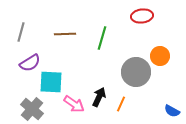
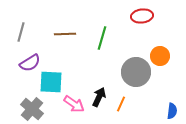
blue semicircle: rotated 112 degrees counterclockwise
